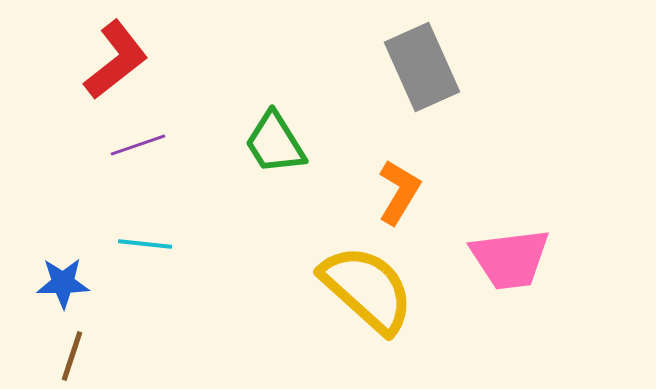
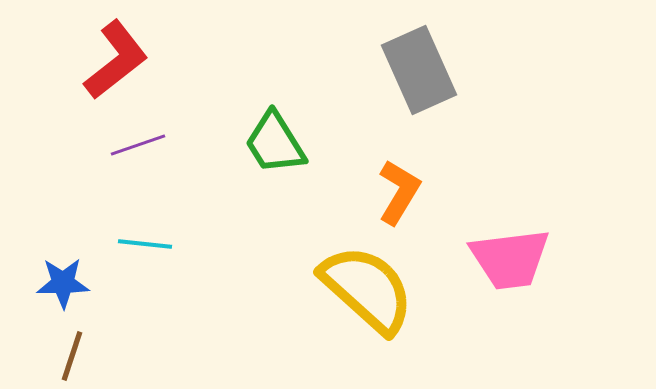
gray rectangle: moved 3 px left, 3 px down
